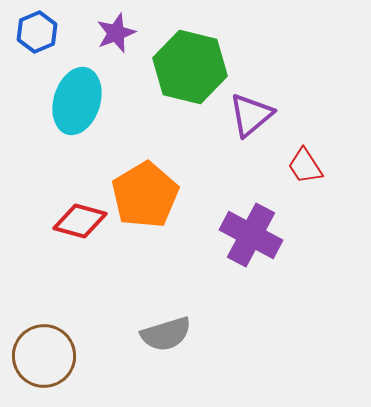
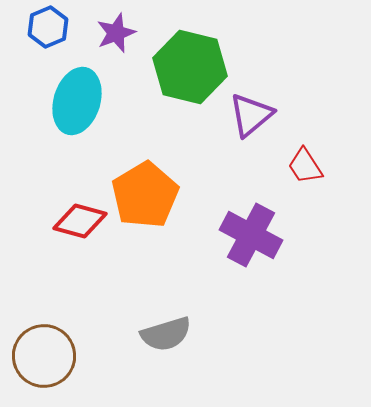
blue hexagon: moved 11 px right, 5 px up
